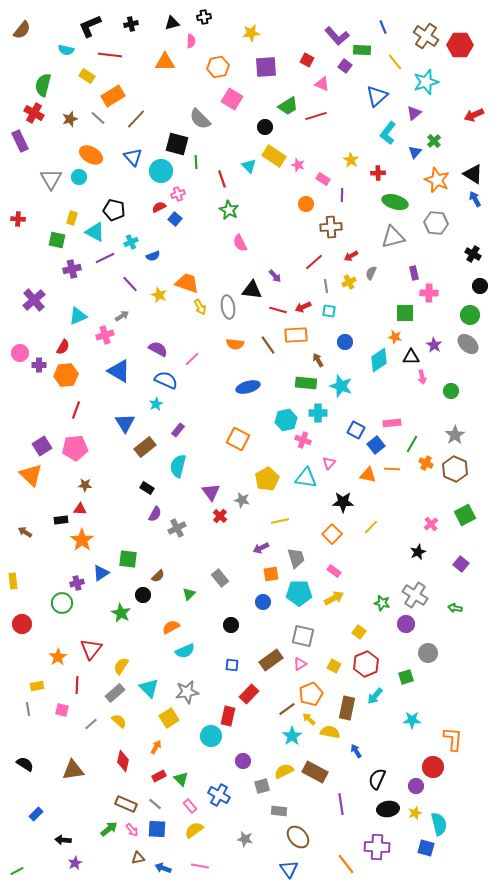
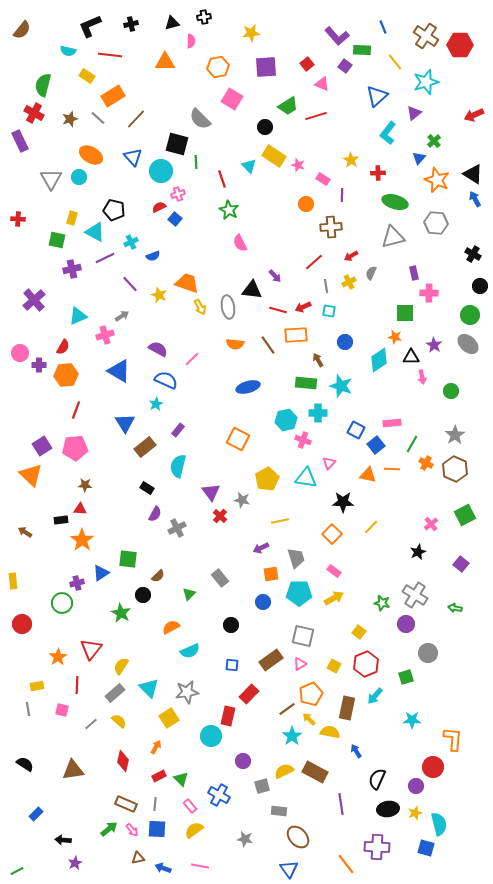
cyan semicircle at (66, 50): moved 2 px right, 1 px down
red square at (307, 60): moved 4 px down; rotated 24 degrees clockwise
blue triangle at (415, 152): moved 4 px right, 6 px down
cyan semicircle at (185, 651): moved 5 px right
gray line at (155, 804): rotated 56 degrees clockwise
